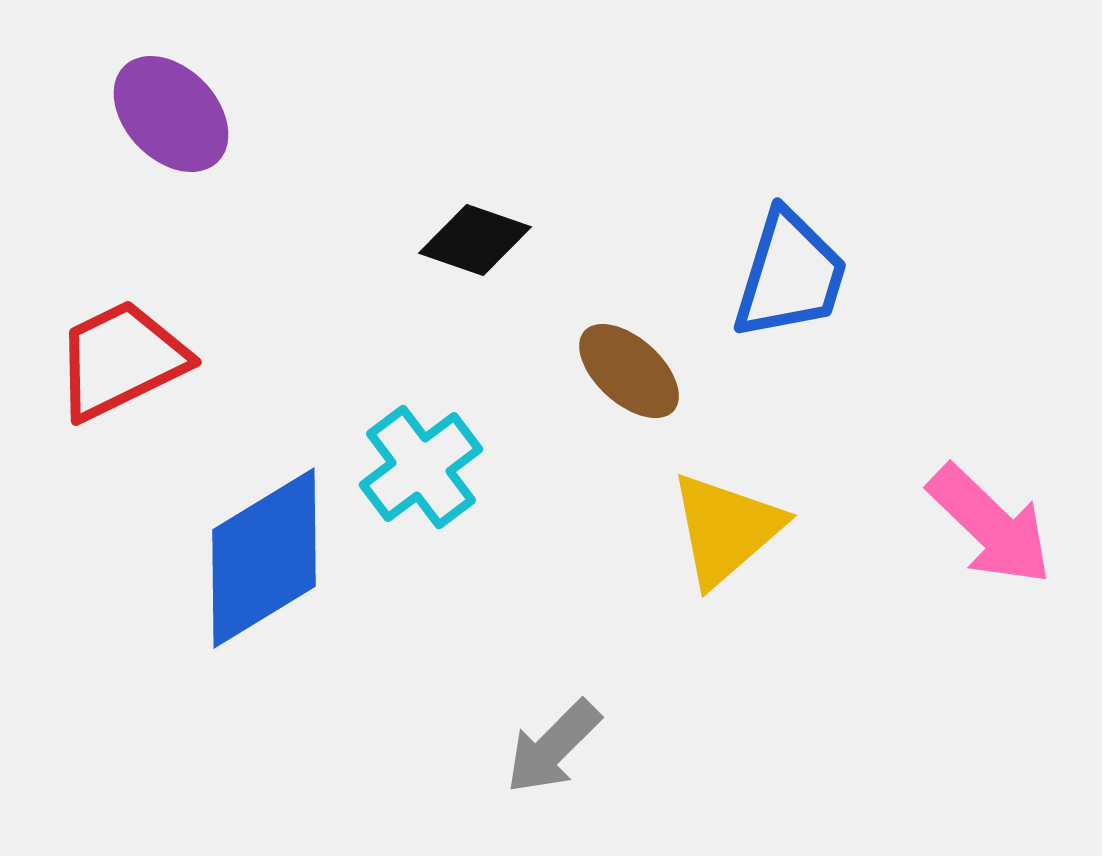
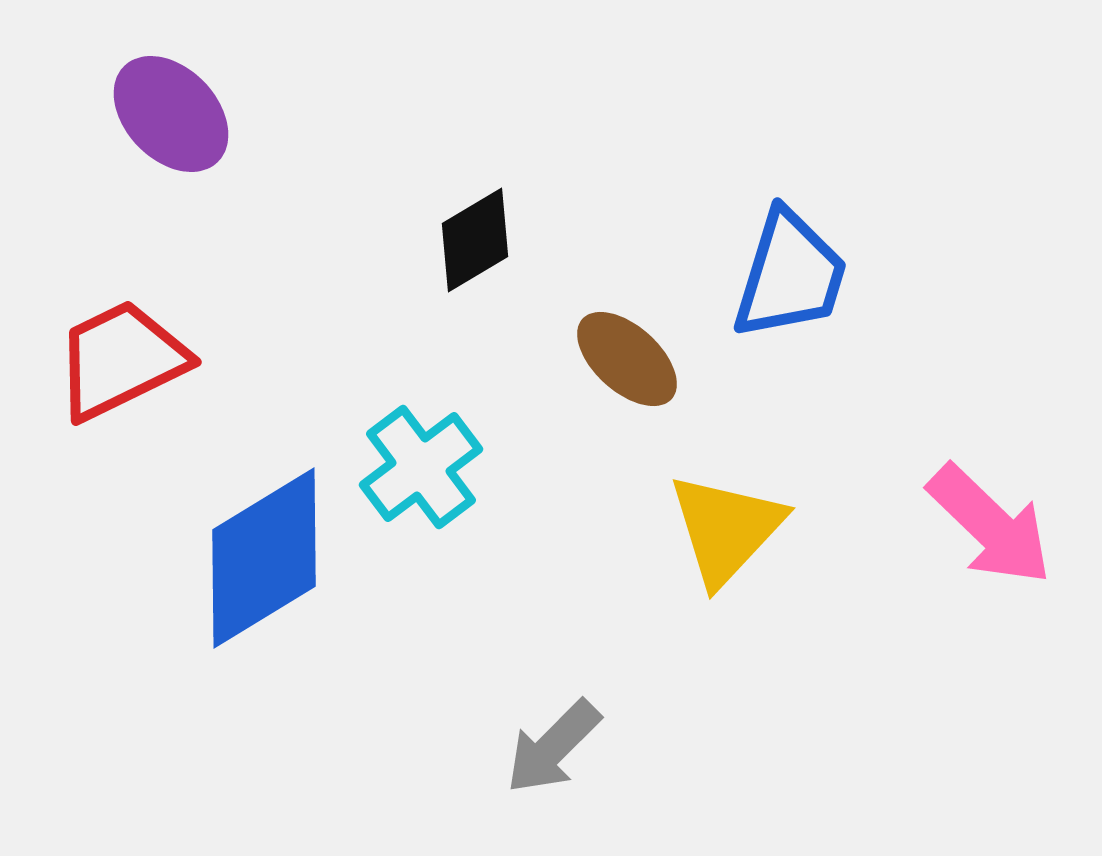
black diamond: rotated 50 degrees counterclockwise
brown ellipse: moved 2 px left, 12 px up
yellow triangle: rotated 6 degrees counterclockwise
